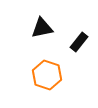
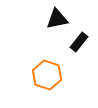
black triangle: moved 15 px right, 9 px up
